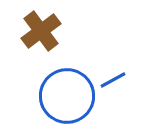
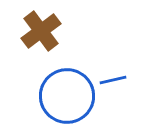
blue line: rotated 16 degrees clockwise
